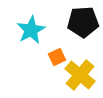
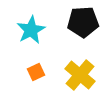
orange square: moved 21 px left, 15 px down
